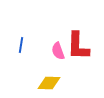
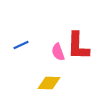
blue line: rotated 56 degrees clockwise
pink semicircle: moved 1 px down
